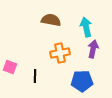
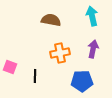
cyan arrow: moved 6 px right, 11 px up
